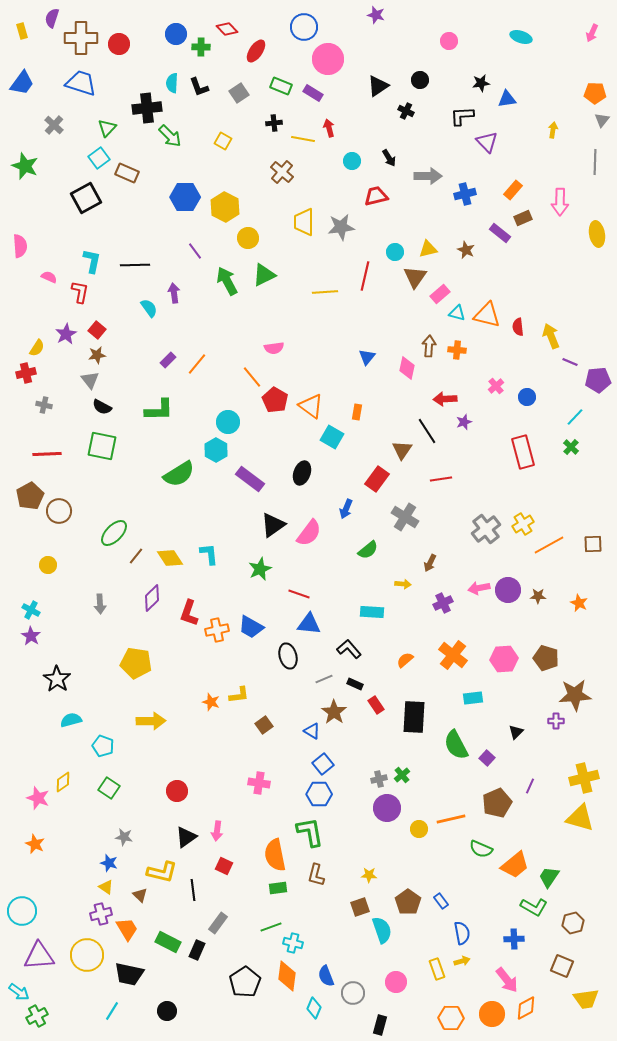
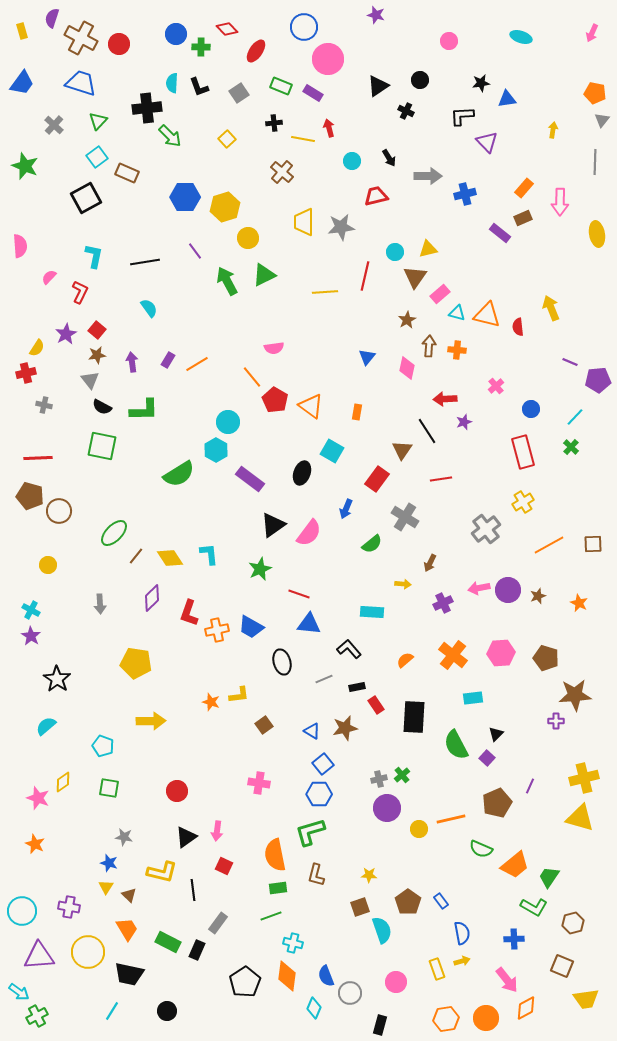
brown cross at (81, 38): rotated 28 degrees clockwise
orange pentagon at (595, 93): rotated 10 degrees clockwise
green triangle at (107, 128): moved 9 px left, 7 px up
yellow square at (223, 141): moved 4 px right, 2 px up; rotated 18 degrees clockwise
cyan square at (99, 158): moved 2 px left, 1 px up
orange rectangle at (513, 190): moved 11 px right, 2 px up
yellow hexagon at (225, 207): rotated 16 degrees clockwise
brown star at (466, 250): moved 59 px left, 70 px down; rotated 18 degrees clockwise
cyan L-shape at (92, 261): moved 2 px right, 5 px up
black line at (135, 265): moved 10 px right, 3 px up; rotated 8 degrees counterclockwise
pink semicircle at (49, 277): rotated 70 degrees counterclockwise
red L-shape at (80, 292): rotated 15 degrees clockwise
purple arrow at (174, 293): moved 42 px left, 69 px down
yellow arrow at (551, 336): moved 28 px up
purple rectangle at (168, 360): rotated 14 degrees counterclockwise
orange line at (197, 364): rotated 20 degrees clockwise
blue circle at (527, 397): moved 4 px right, 12 px down
green L-shape at (159, 410): moved 15 px left
cyan square at (332, 437): moved 14 px down
red line at (47, 454): moved 9 px left, 4 px down
brown pentagon at (30, 496): rotated 28 degrees counterclockwise
yellow cross at (523, 524): moved 22 px up
green semicircle at (368, 550): moved 4 px right, 6 px up
brown star at (538, 596): rotated 21 degrees counterclockwise
black ellipse at (288, 656): moved 6 px left, 6 px down
pink hexagon at (504, 659): moved 3 px left, 6 px up
black rectangle at (355, 684): moved 2 px right, 3 px down; rotated 35 degrees counterclockwise
brown star at (334, 712): moved 11 px right, 16 px down; rotated 25 degrees clockwise
cyan semicircle at (71, 720): moved 25 px left, 6 px down; rotated 25 degrees counterclockwise
black triangle at (516, 732): moved 20 px left, 2 px down
green square at (109, 788): rotated 25 degrees counterclockwise
green L-shape at (310, 832): rotated 96 degrees counterclockwise
yellow triangle at (106, 887): rotated 28 degrees clockwise
brown triangle at (140, 895): moved 11 px left
purple cross at (101, 914): moved 32 px left, 7 px up; rotated 25 degrees clockwise
green line at (271, 927): moved 11 px up
yellow circle at (87, 955): moved 1 px right, 3 px up
gray circle at (353, 993): moved 3 px left
orange circle at (492, 1014): moved 6 px left, 4 px down
orange hexagon at (451, 1018): moved 5 px left, 1 px down; rotated 10 degrees counterclockwise
